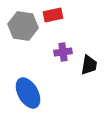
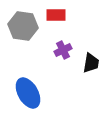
red rectangle: moved 3 px right; rotated 12 degrees clockwise
purple cross: moved 2 px up; rotated 18 degrees counterclockwise
black trapezoid: moved 2 px right, 2 px up
